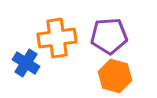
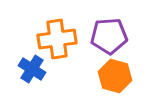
orange cross: moved 1 px down
blue cross: moved 6 px right, 6 px down
